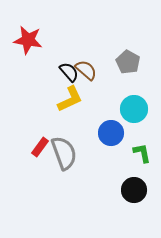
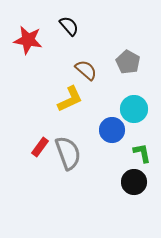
black semicircle: moved 46 px up
blue circle: moved 1 px right, 3 px up
gray semicircle: moved 4 px right
black circle: moved 8 px up
